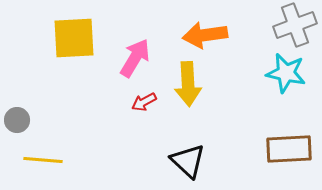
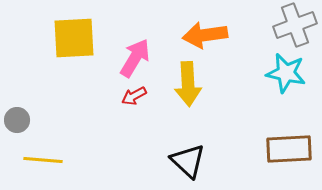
red arrow: moved 10 px left, 6 px up
